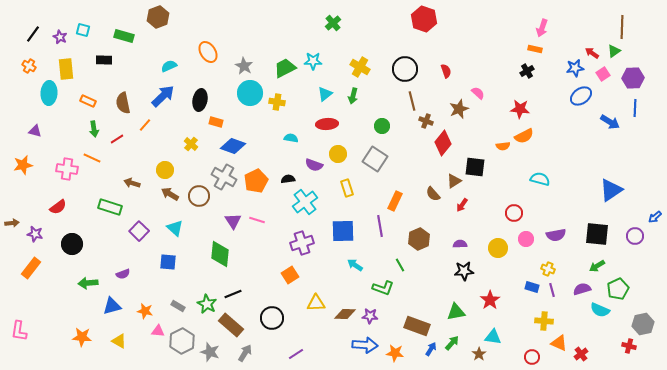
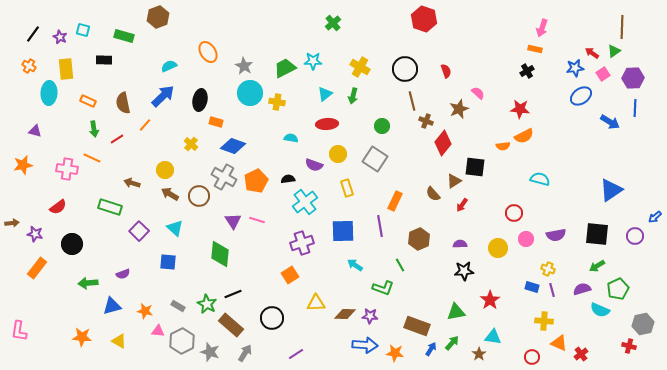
orange rectangle at (31, 268): moved 6 px right
